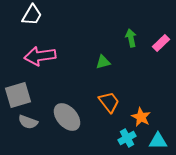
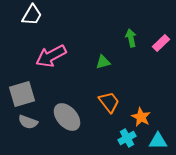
pink arrow: moved 11 px right; rotated 20 degrees counterclockwise
gray square: moved 4 px right, 1 px up
